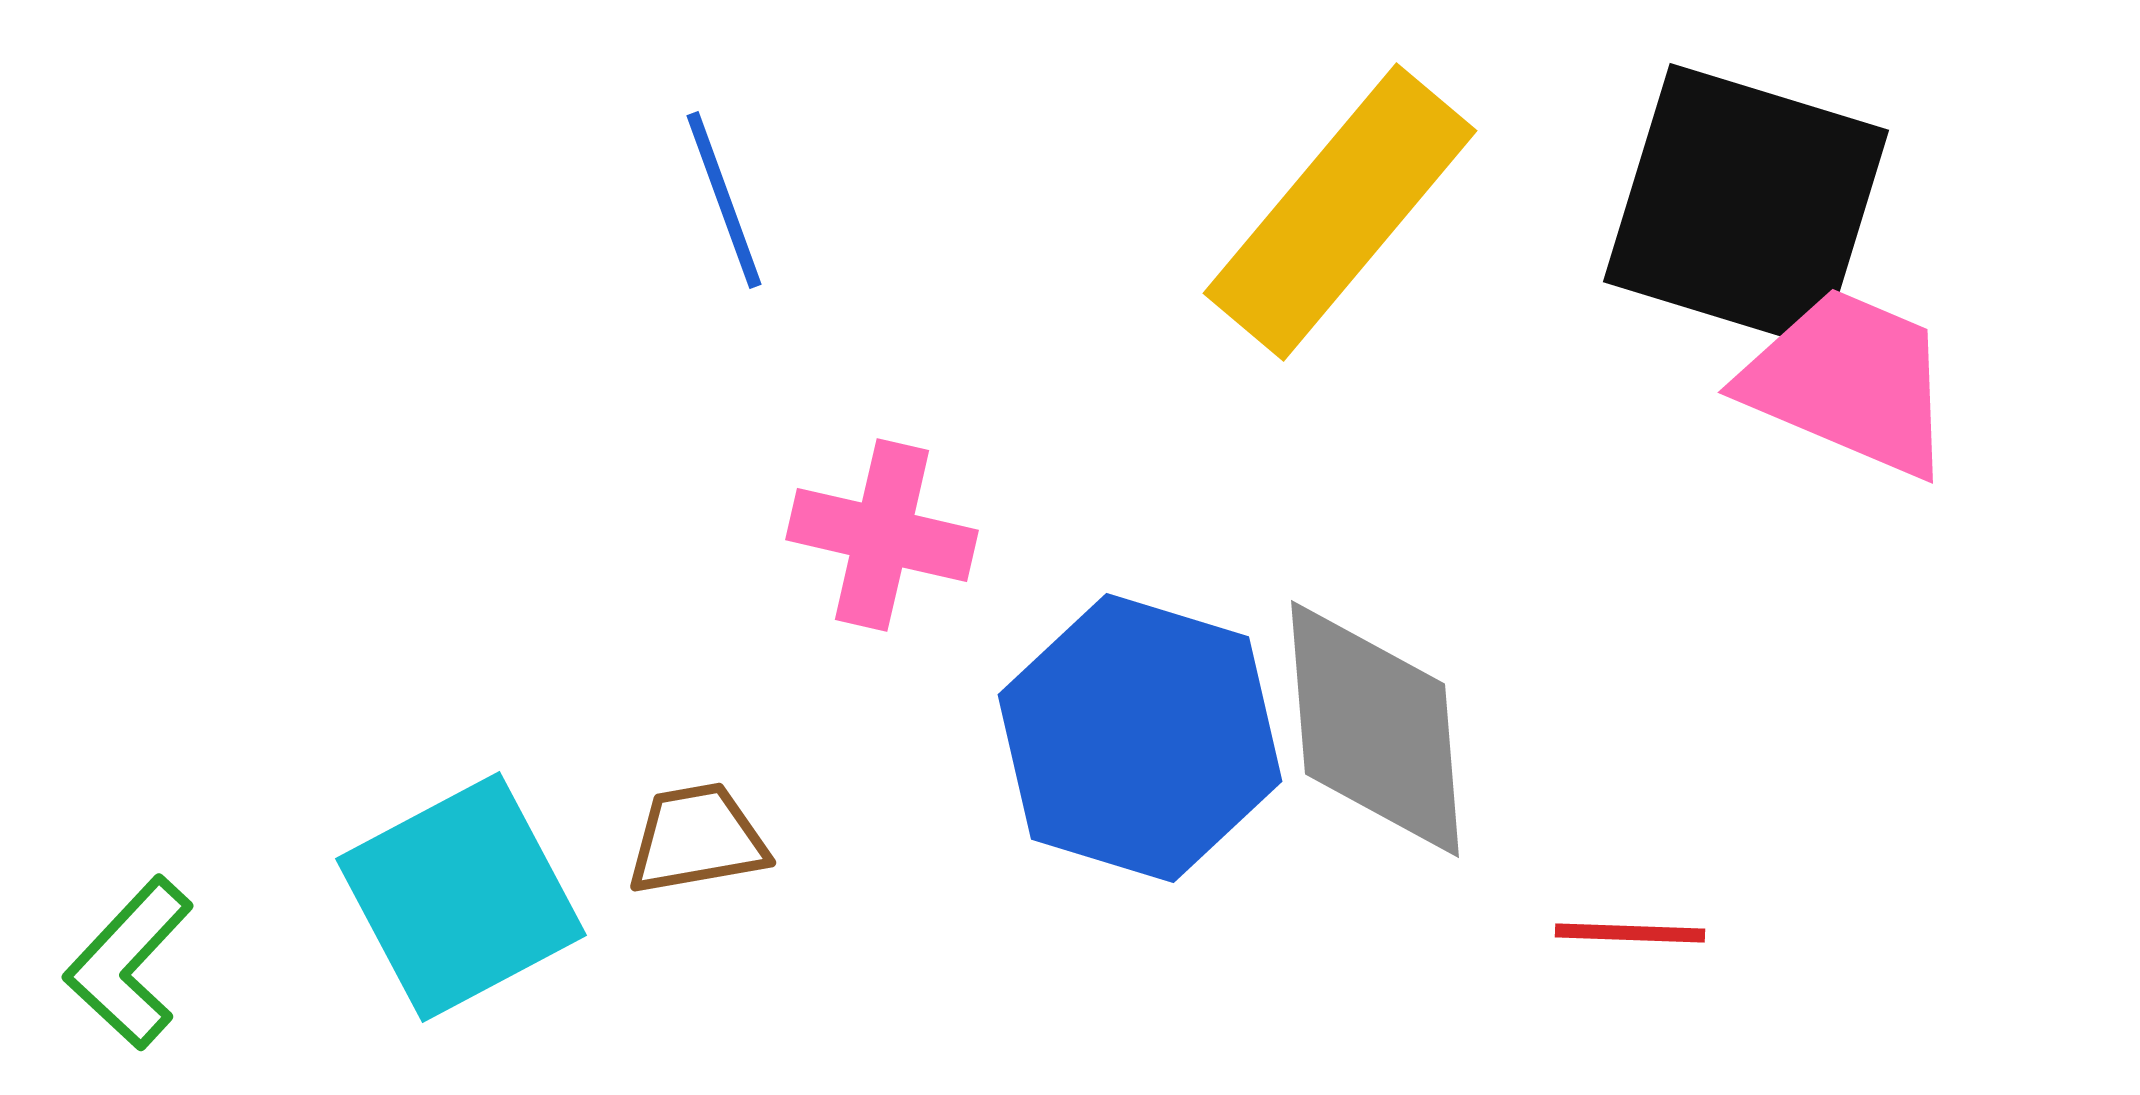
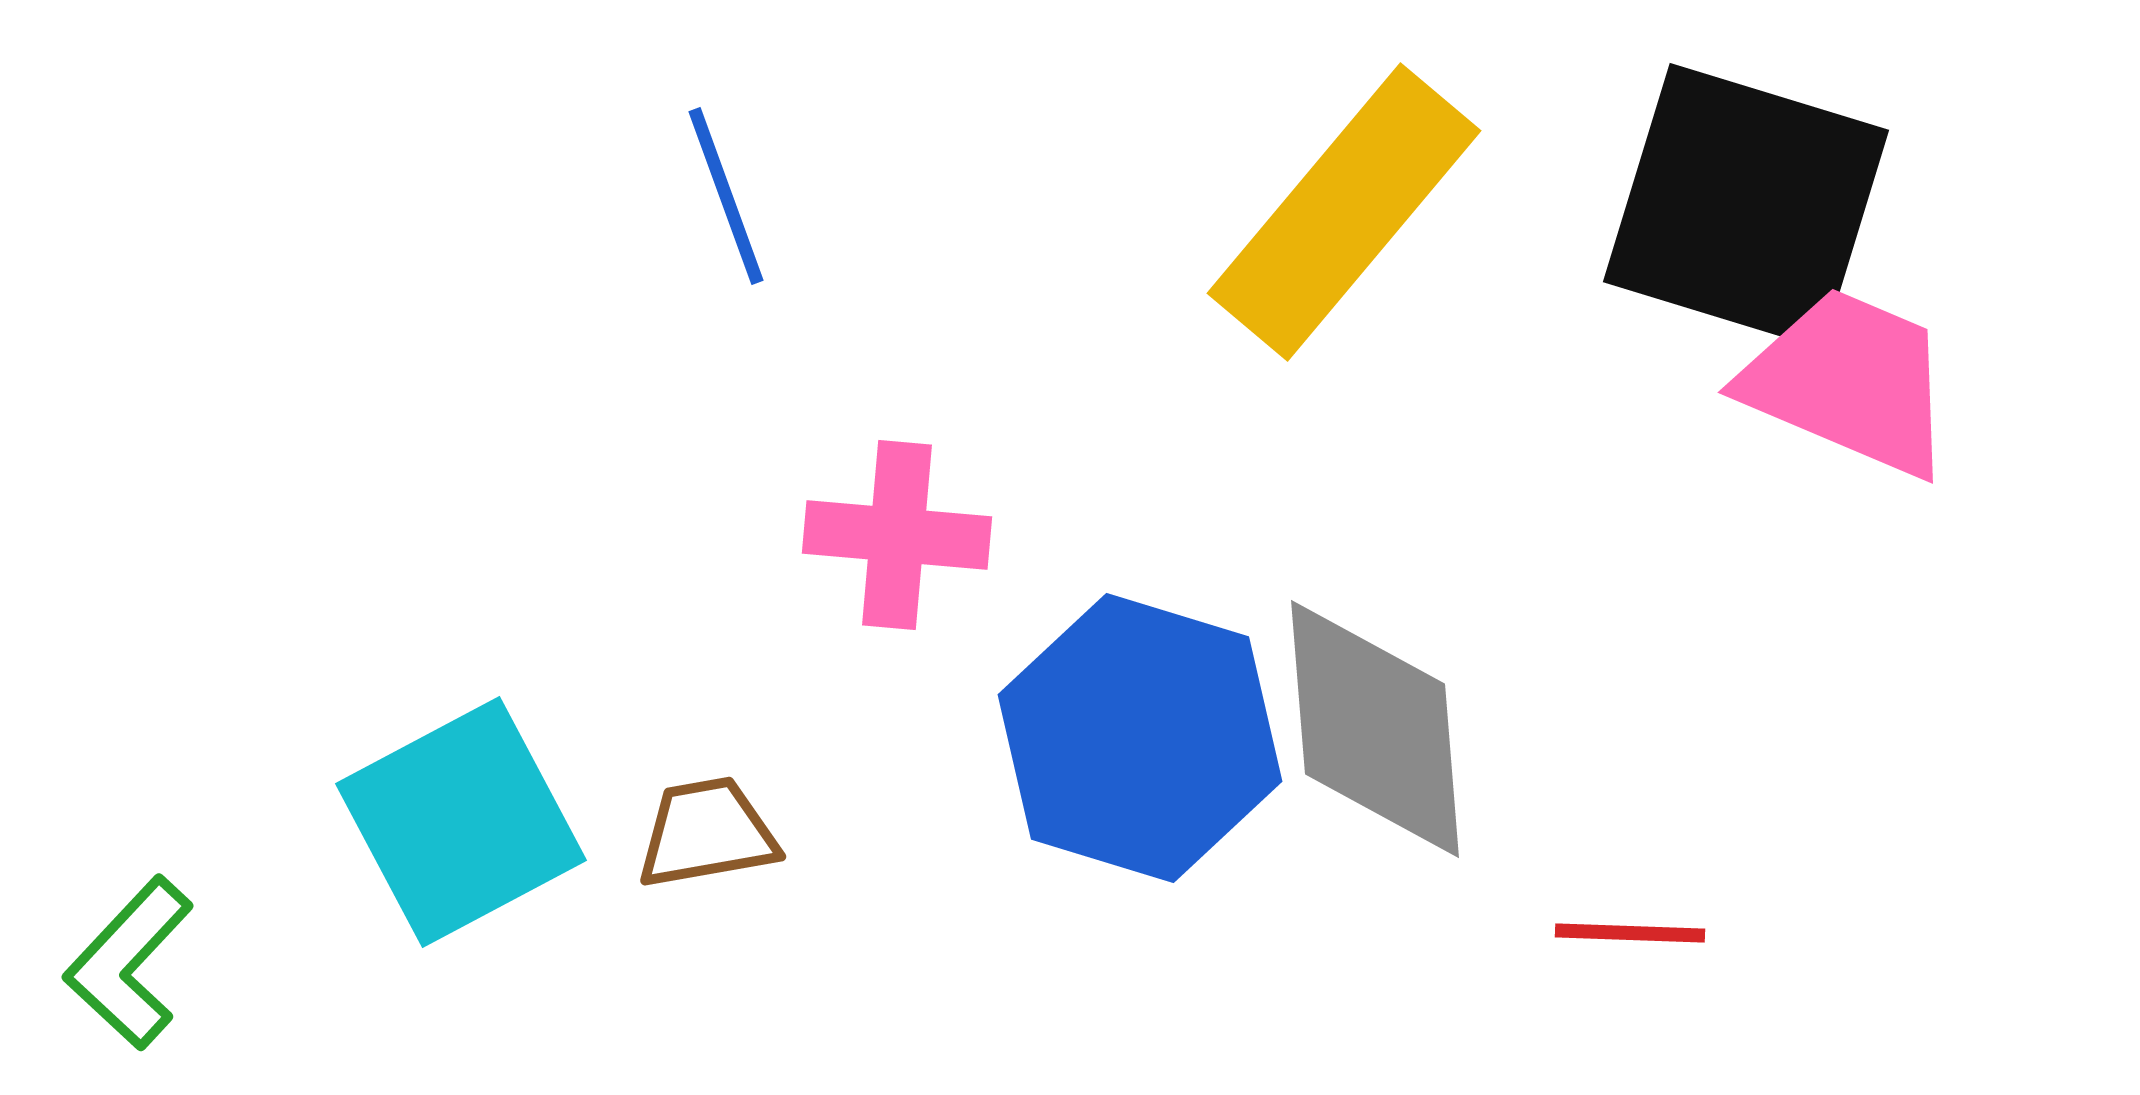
blue line: moved 2 px right, 4 px up
yellow rectangle: moved 4 px right
pink cross: moved 15 px right; rotated 8 degrees counterclockwise
brown trapezoid: moved 10 px right, 6 px up
cyan square: moved 75 px up
